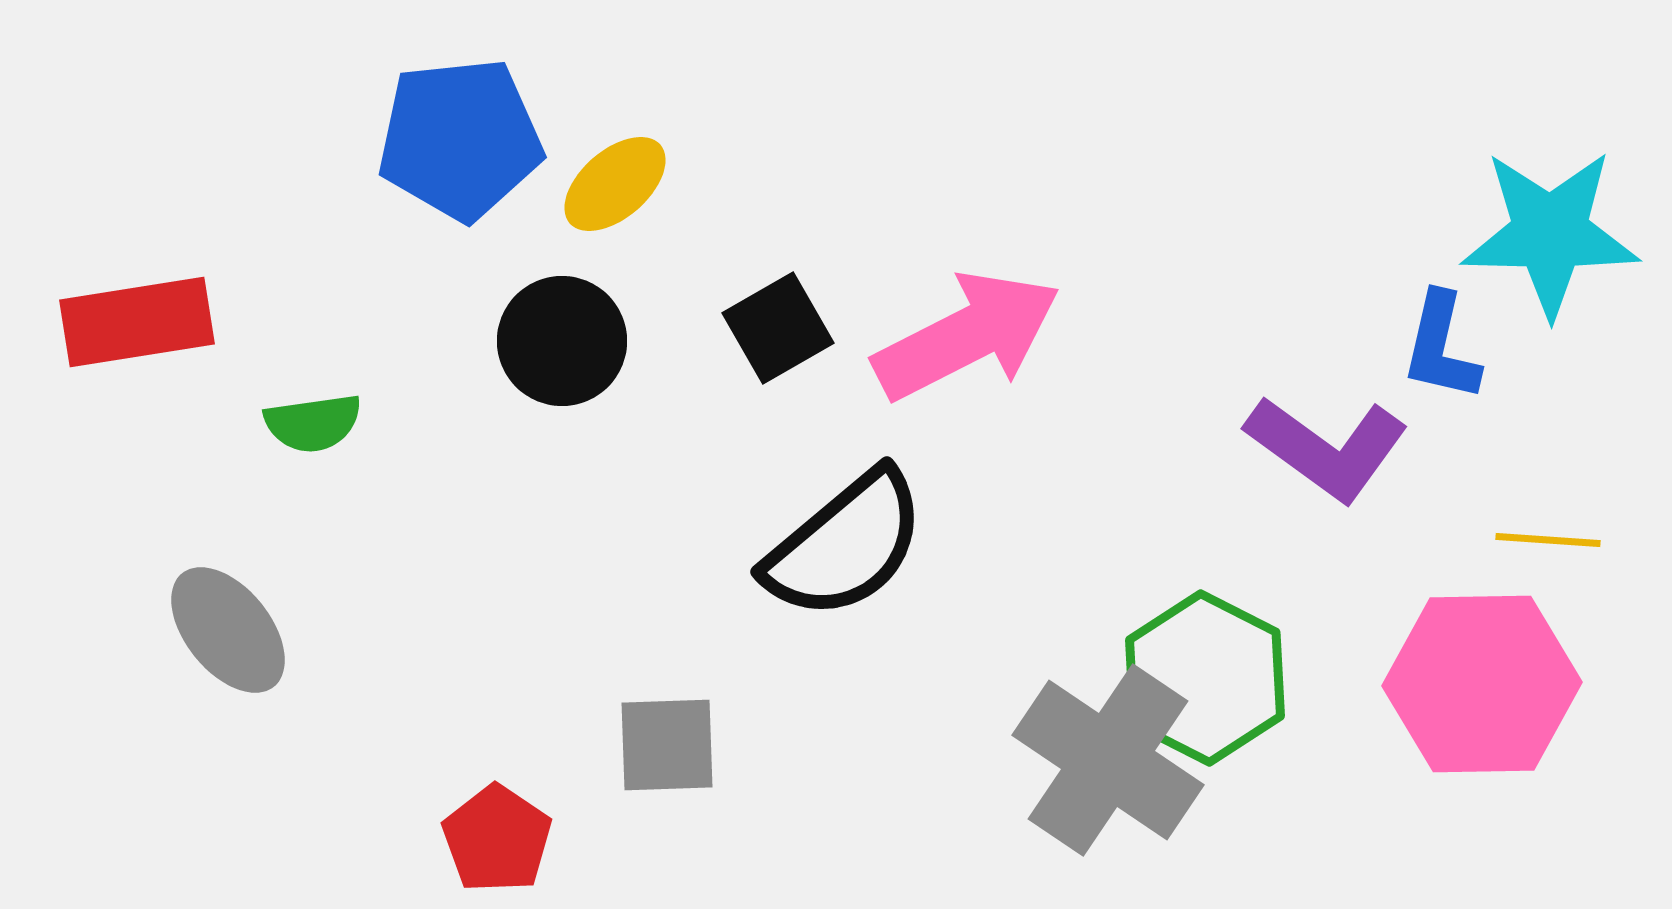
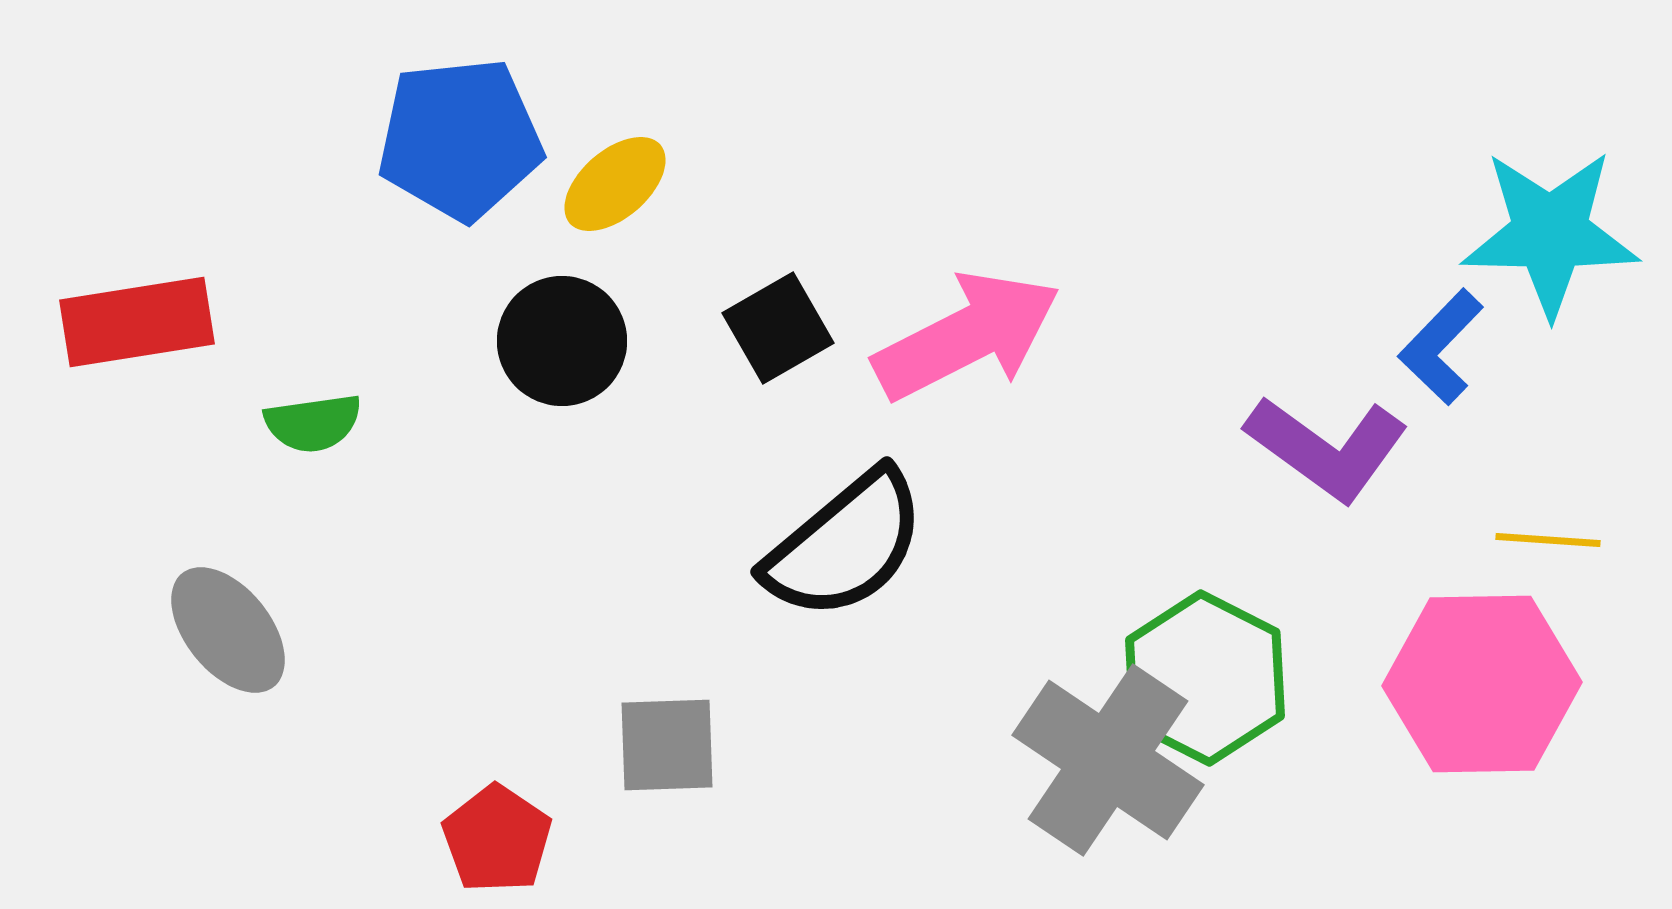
blue L-shape: rotated 31 degrees clockwise
